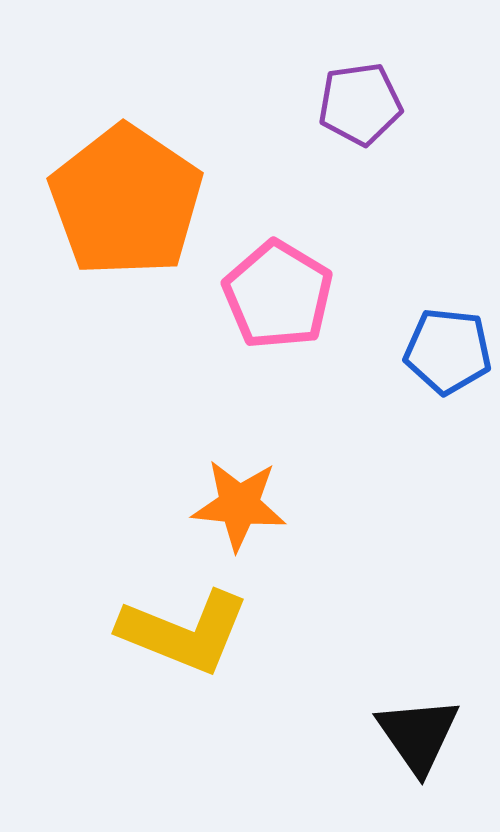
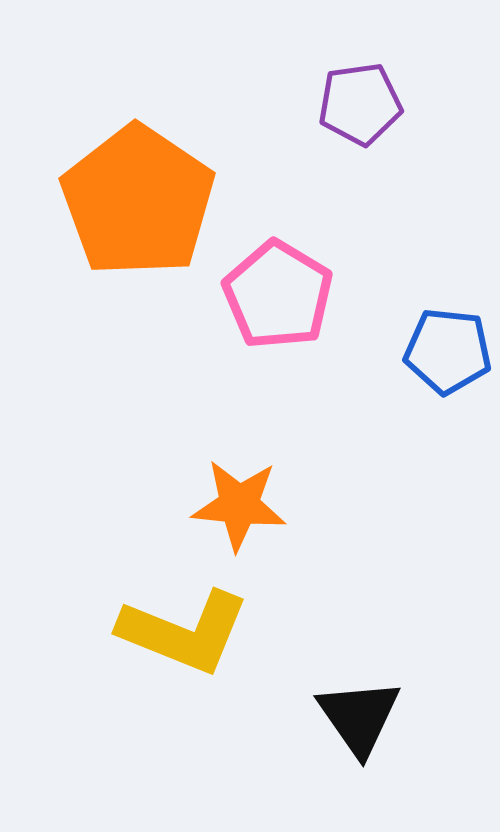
orange pentagon: moved 12 px right
black triangle: moved 59 px left, 18 px up
